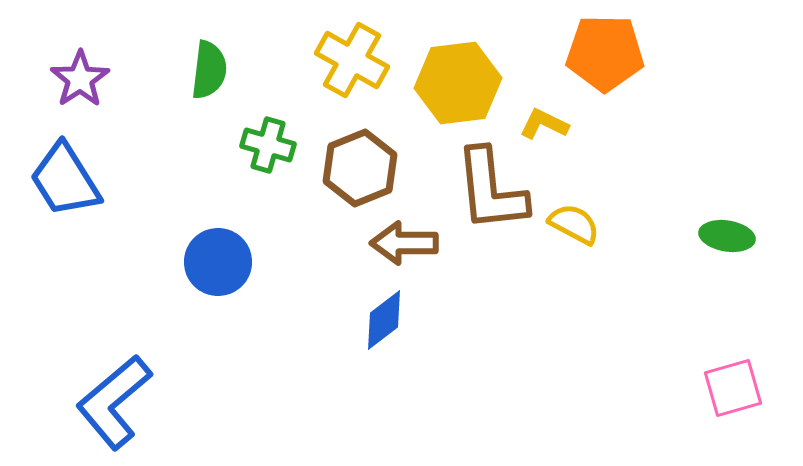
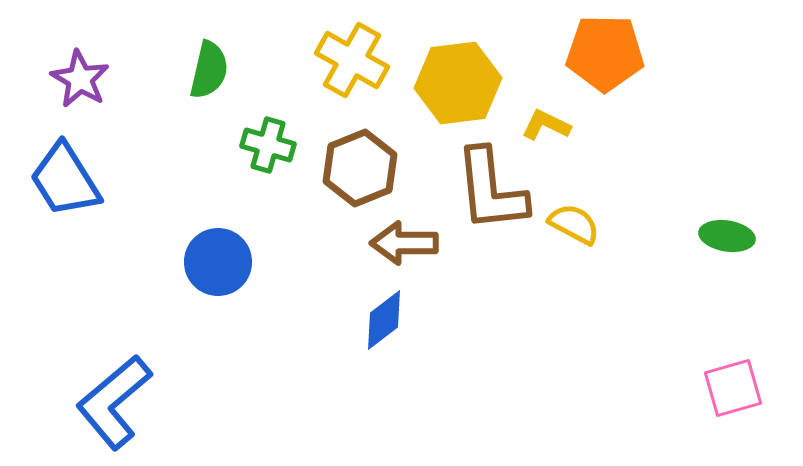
green semicircle: rotated 6 degrees clockwise
purple star: rotated 8 degrees counterclockwise
yellow L-shape: moved 2 px right, 1 px down
